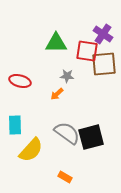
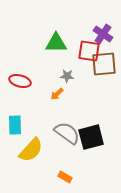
red square: moved 2 px right
